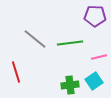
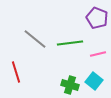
purple pentagon: moved 2 px right, 2 px down; rotated 20 degrees clockwise
pink line: moved 1 px left, 3 px up
cyan square: rotated 18 degrees counterclockwise
green cross: rotated 24 degrees clockwise
